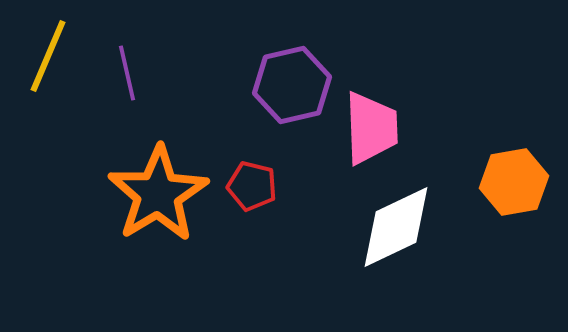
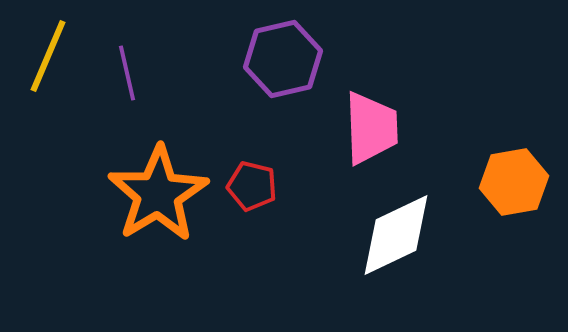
purple hexagon: moved 9 px left, 26 px up
white diamond: moved 8 px down
